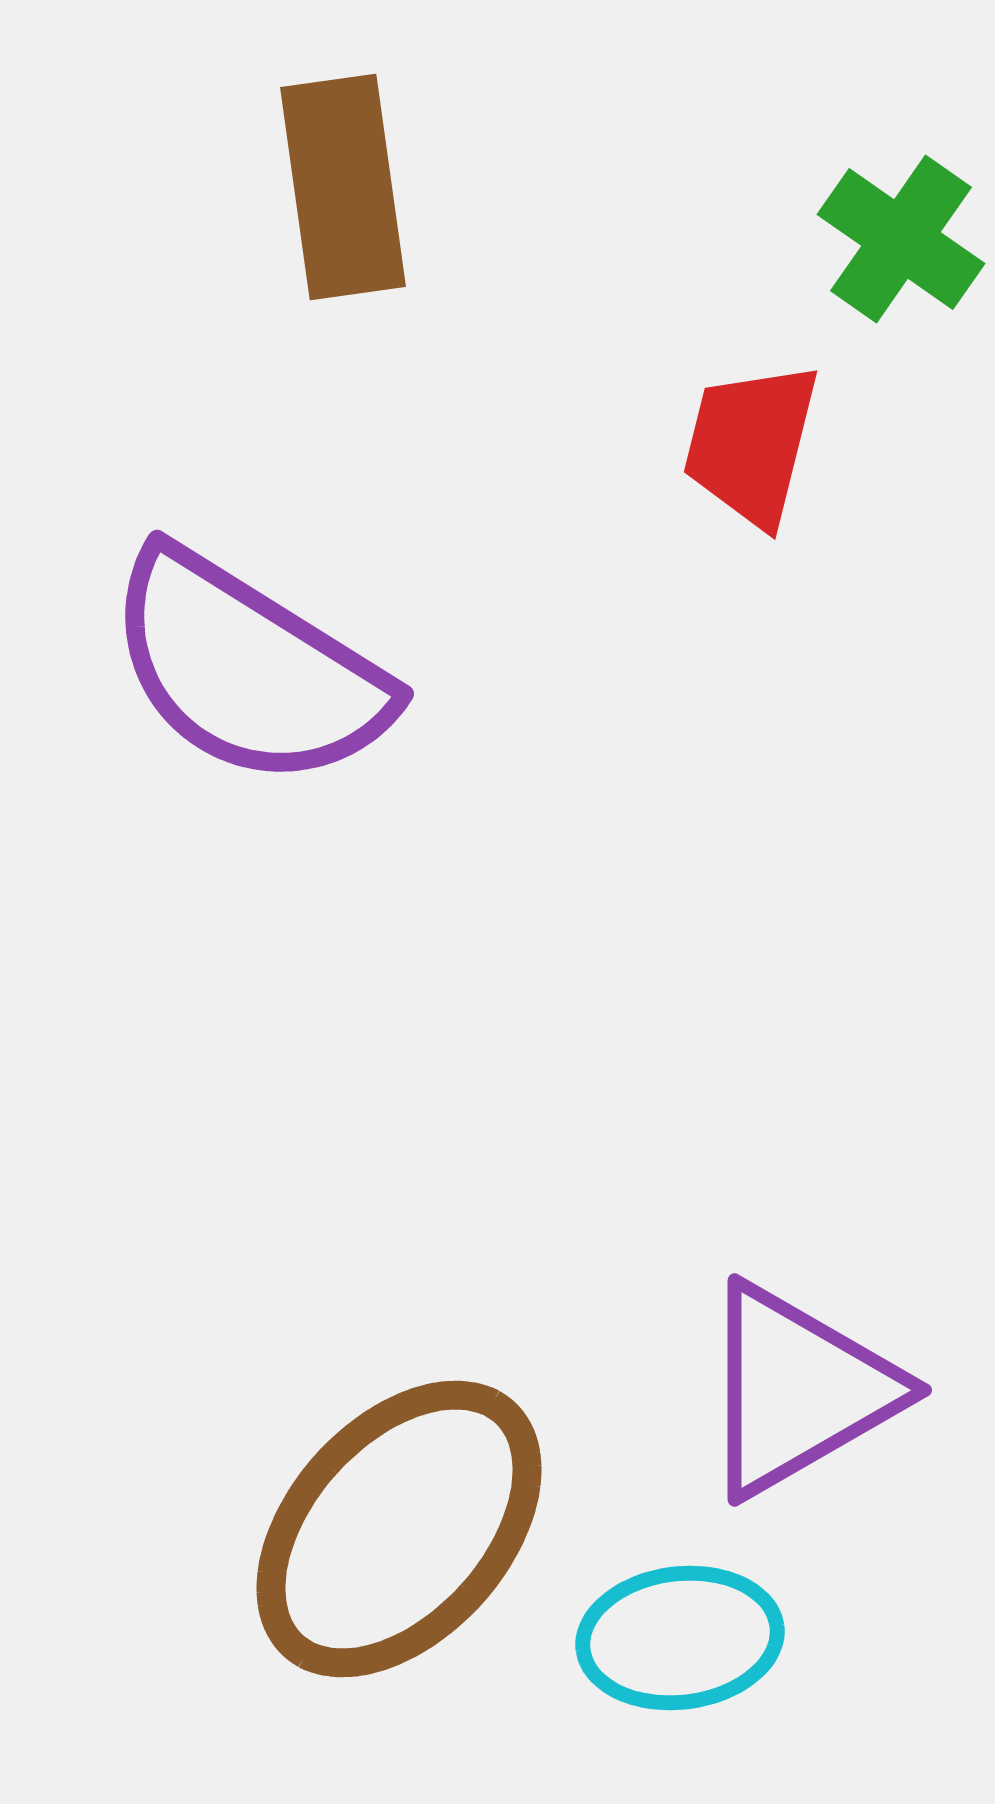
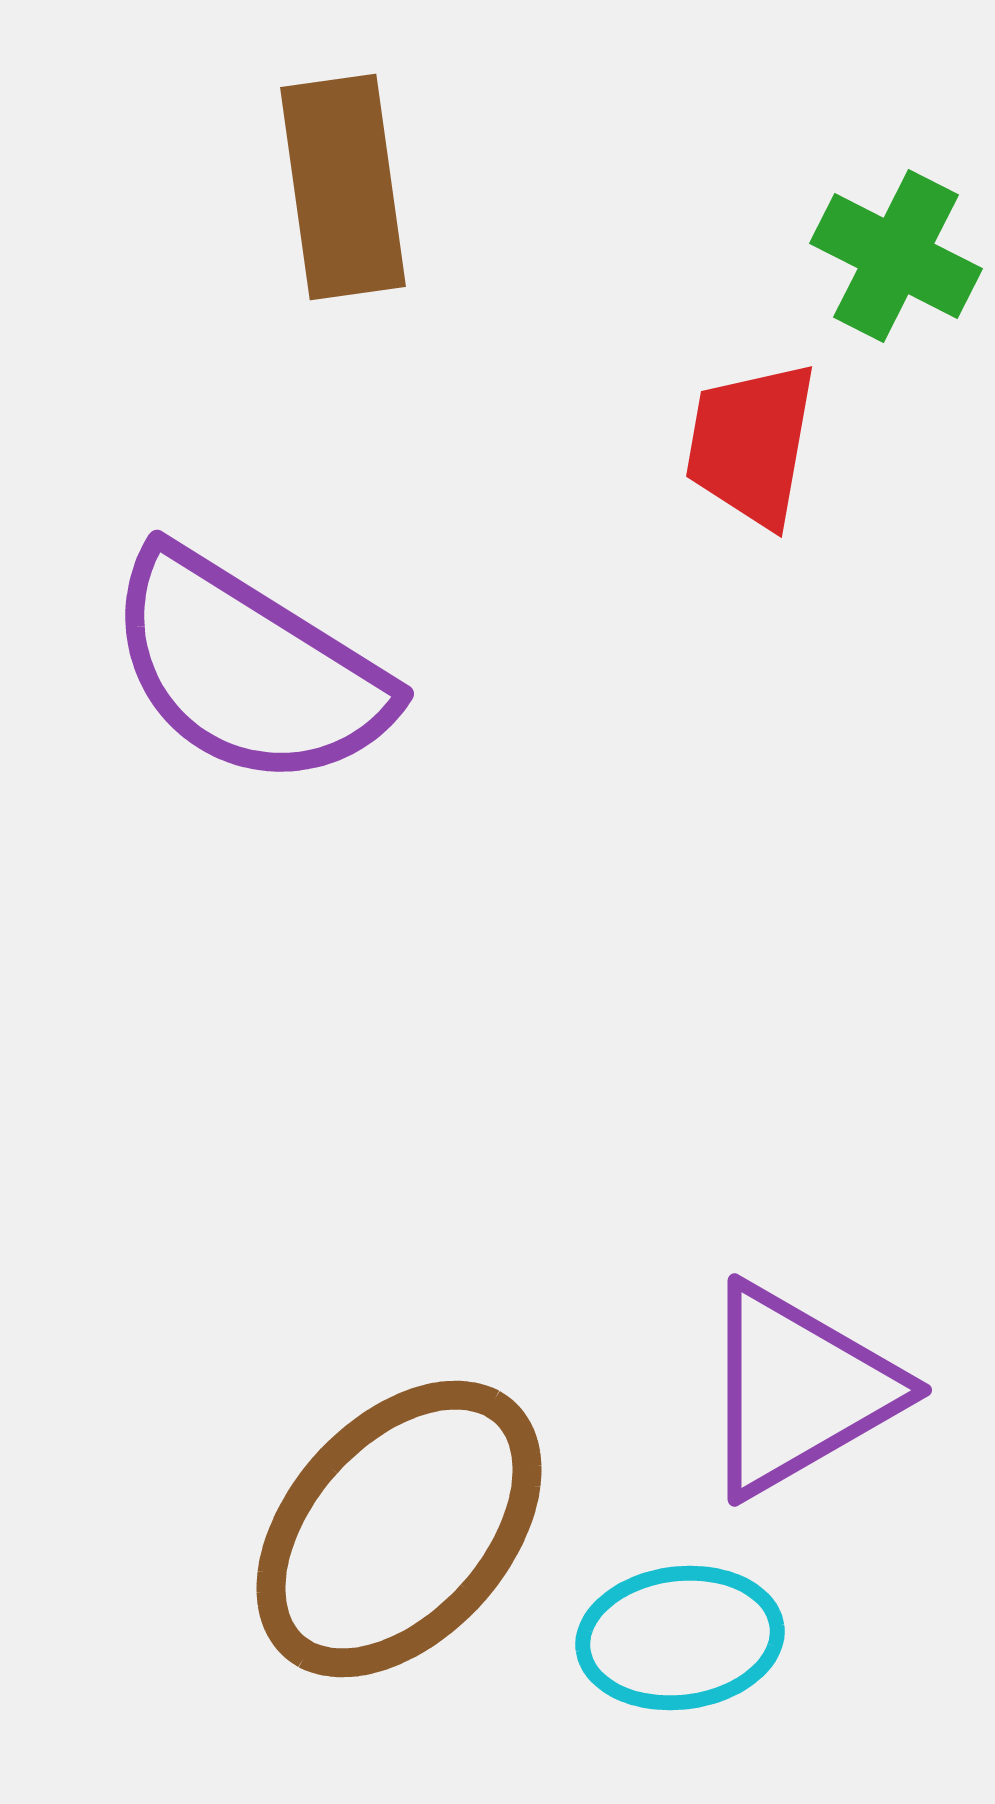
green cross: moved 5 px left, 17 px down; rotated 8 degrees counterclockwise
red trapezoid: rotated 4 degrees counterclockwise
